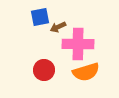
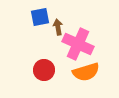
brown arrow: rotated 105 degrees clockwise
pink cross: rotated 24 degrees clockwise
